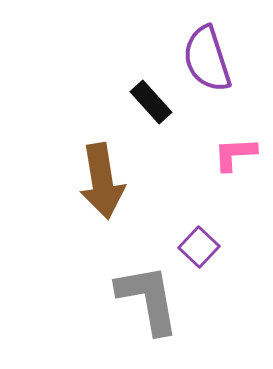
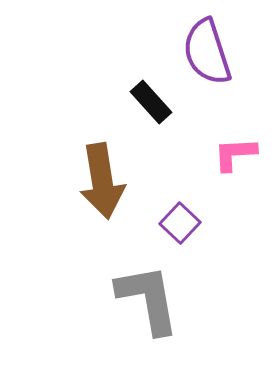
purple semicircle: moved 7 px up
purple square: moved 19 px left, 24 px up
